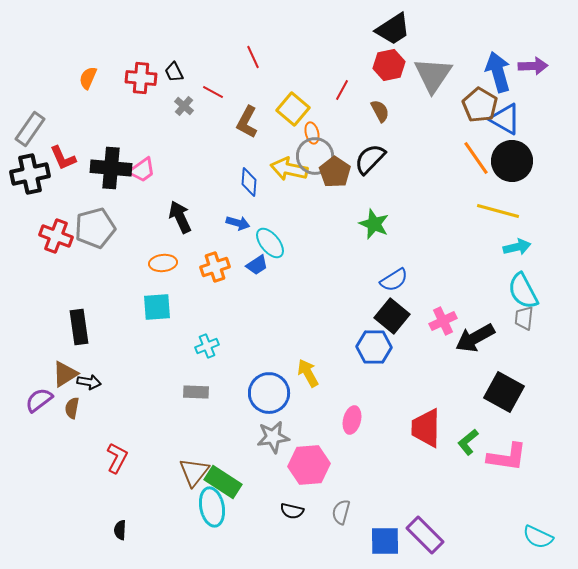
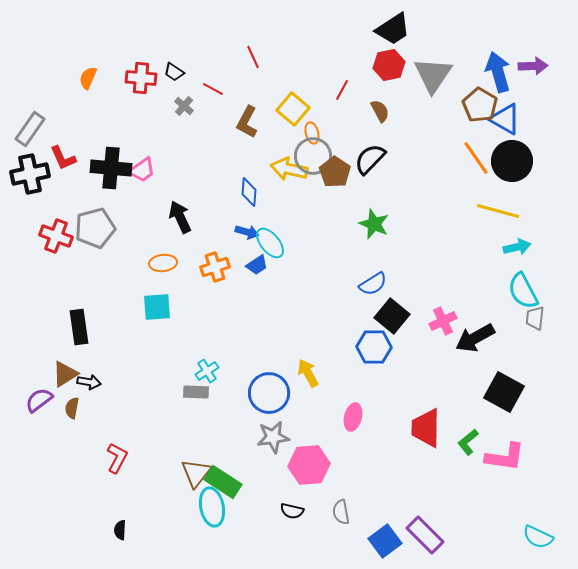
black trapezoid at (174, 72): rotated 30 degrees counterclockwise
red line at (213, 92): moved 3 px up
gray circle at (315, 156): moved 2 px left
blue diamond at (249, 182): moved 10 px down
blue arrow at (238, 223): moved 9 px right, 9 px down
blue semicircle at (394, 280): moved 21 px left, 4 px down
gray trapezoid at (524, 318): moved 11 px right
cyan cross at (207, 346): moved 25 px down; rotated 10 degrees counterclockwise
pink ellipse at (352, 420): moved 1 px right, 3 px up
pink L-shape at (507, 457): moved 2 px left
brown triangle at (194, 472): moved 2 px right, 1 px down
gray semicircle at (341, 512): rotated 25 degrees counterclockwise
blue square at (385, 541): rotated 36 degrees counterclockwise
